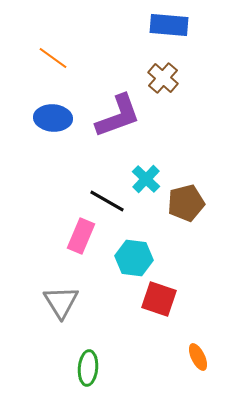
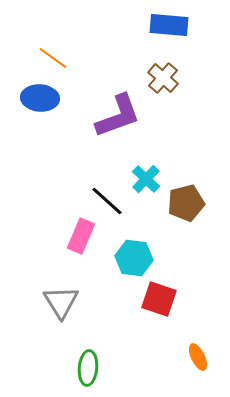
blue ellipse: moved 13 px left, 20 px up
black line: rotated 12 degrees clockwise
